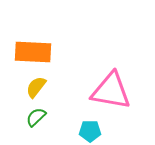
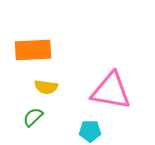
orange rectangle: moved 2 px up; rotated 6 degrees counterclockwise
yellow semicircle: moved 10 px right; rotated 120 degrees counterclockwise
green semicircle: moved 3 px left
